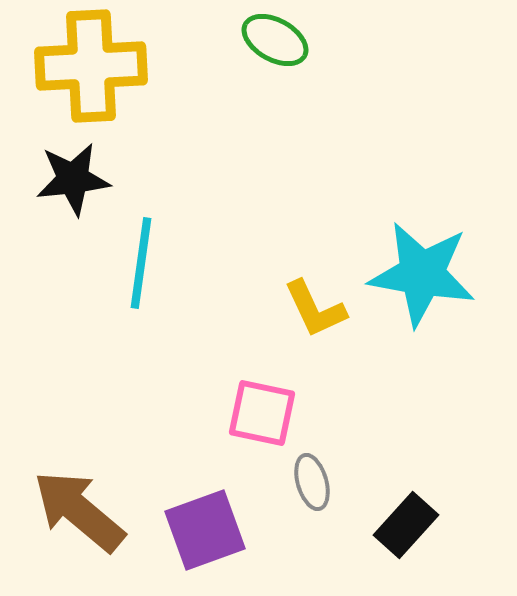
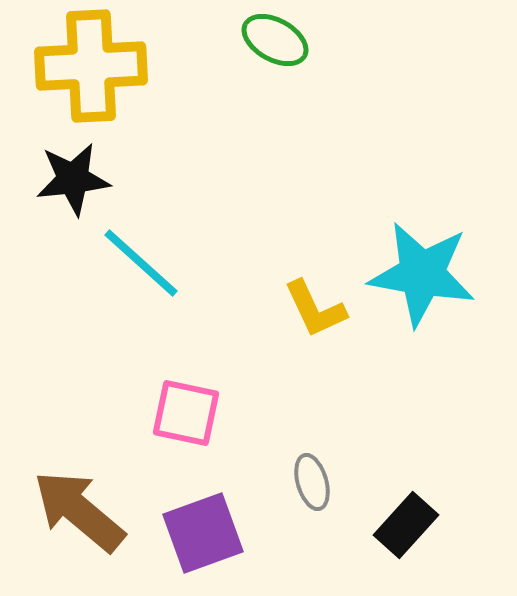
cyan line: rotated 56 degrees counterclockwise
pink square: moved 76 px left
purple square: moved 2 px left, 3 px down
